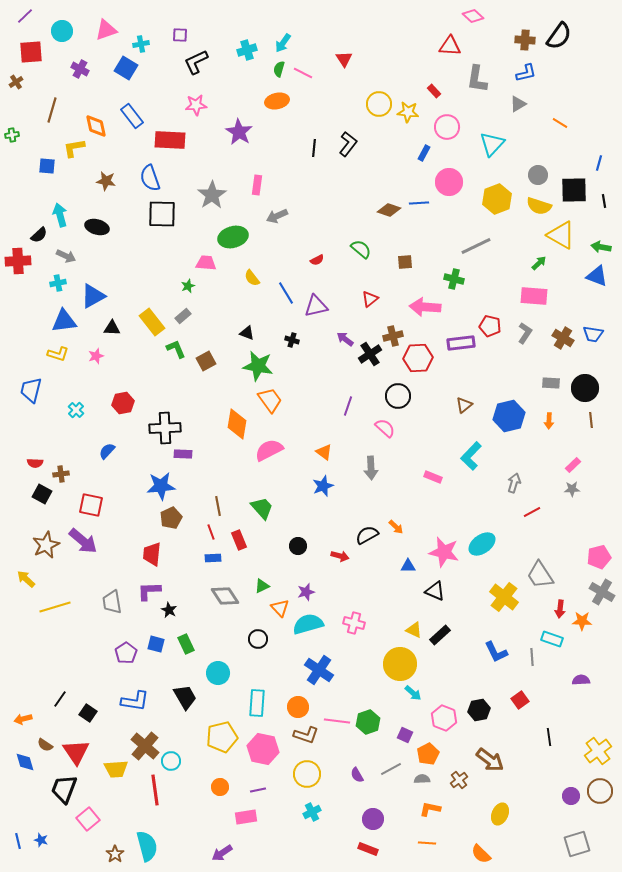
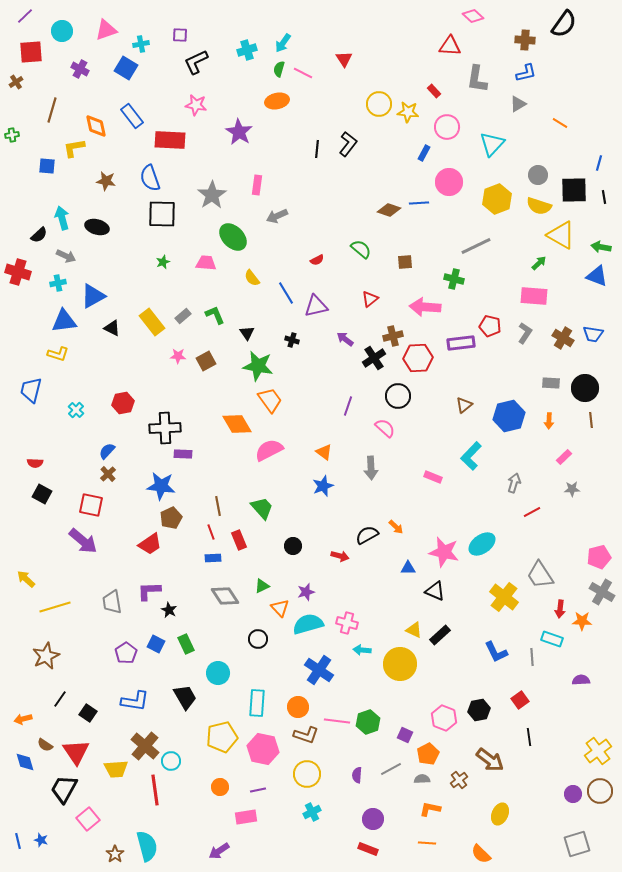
black semicircle at (559, 36): moved 5 px right, 12 px up
pink star at (196, 105): rotated 15 degrees clockwise
black line at (314, 148): moved 3 px right, 1 px down
black line at (604, 201): moved 4 px up
cyan arrow at (60, 215): moved 2 px right, 3 px down
green ellipse at (233, 237): rotated 60 degrees clockwise
red cross at (18, 261): moved 11 px down; rotated 20 degrees clockwise
green star at (188, 286): moved 25 px left, 24 px up
black triangle at (112, 328): rotated 24 degrees clockwise
black triangle at (247, 333): rotated 35 degrees clockwise
green L-shape at (176, 349): moved 39 px right, 34 px up
black cross at (370, 354): moved 4 px right, 4 px down
pink star at (96, 356): moved 82 px right; rotated 21 degrees clockwise
orange diamond at (237, 424): rotated 40 degrees counterclockwise
pink rectangle at (573, 465): moved 9 px left, 8 px up
brown cross at (61, 474): moved 47 px right; rotated 35 degrees counterclockwise
blue star at (161, 486): rotated 12 degrees clockwise
brown star at (46, 545): moved 111 px down
black circle at (298, 546): moved 5 px left
red trapezoid at (152, 554): moved 2 px left, 10 px up; rotated 130 degrees counterclockwise
blue triangle at (408, 566): moved 2 px down
pink cross at (354, 623): moved 7 px left
blue square at (156, 644): rotated 12 degrees clockwise
cyan arrow at (413, 693): moved 51 px left, 43 px up; rotated 144 degrees clockwise
black line at (549, 737): moved 20 px left
purple semicircle at (357, 775): rotated 35 degrees clockwise
black trapezoid at (64, 789): rotated 8 degrees clockwise
purple circle at (571, 796): moved 2 px right, 2 px up
purple arrow at (222, 853): moved 3 px left, 2 px up
